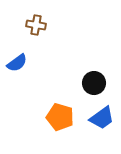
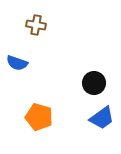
blue semicircle: rotated 55 degrees clockwise
orange pentagon: moved 21 px left
